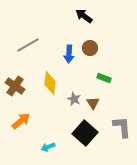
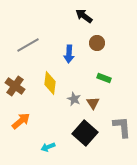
brown circle: moved 7 px right, 5 px up
